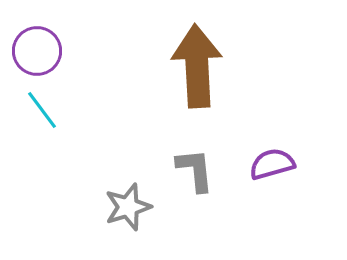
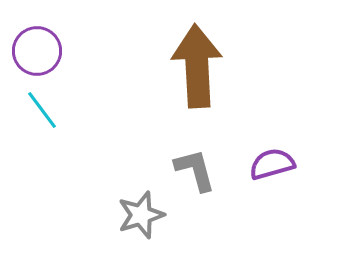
gray L-shape: rotated 9 degrees counterclockwise
gray star: moved 13 px right, 8 px down
